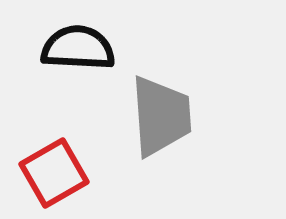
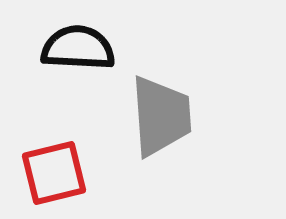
red square: rotated 16 degrees clockwise
